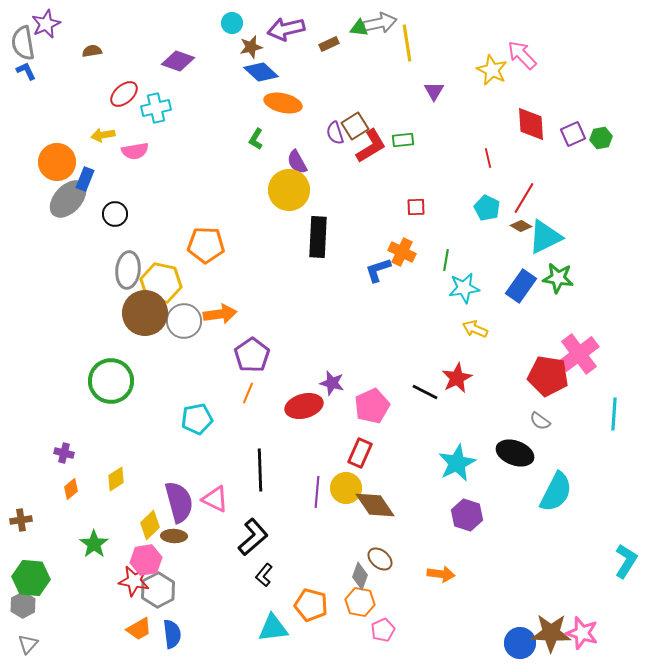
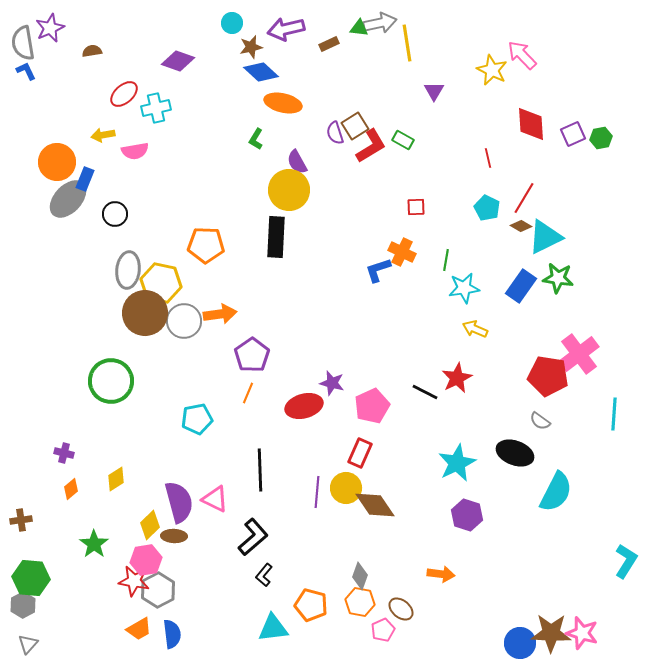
purple star at (46, 24): moved 4 px right, 4 px down
green rectangle at (403, 140): rotated 35 degrees clockwise
black rectangle at (318, 237): moved 42 px left
brown ellipse at (380, 559): moved 21 px right, 50 px down
